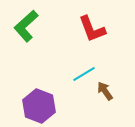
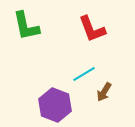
green L-shape: rotated 60 degrees counterclockwise
brown arrow: moved 1 px left, 1 px down; rotated 114 degrees counterclockwise
purple hexagon: moved 16 px right, 1 px up
